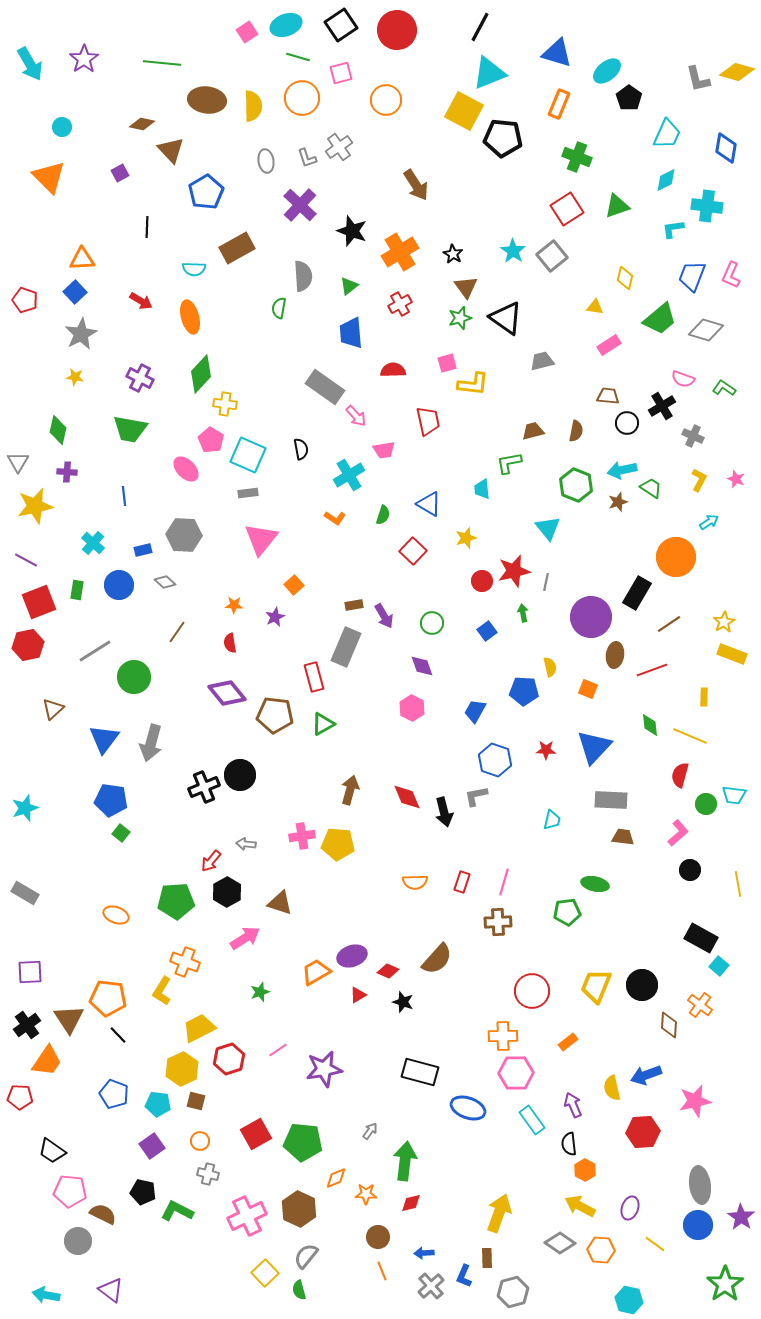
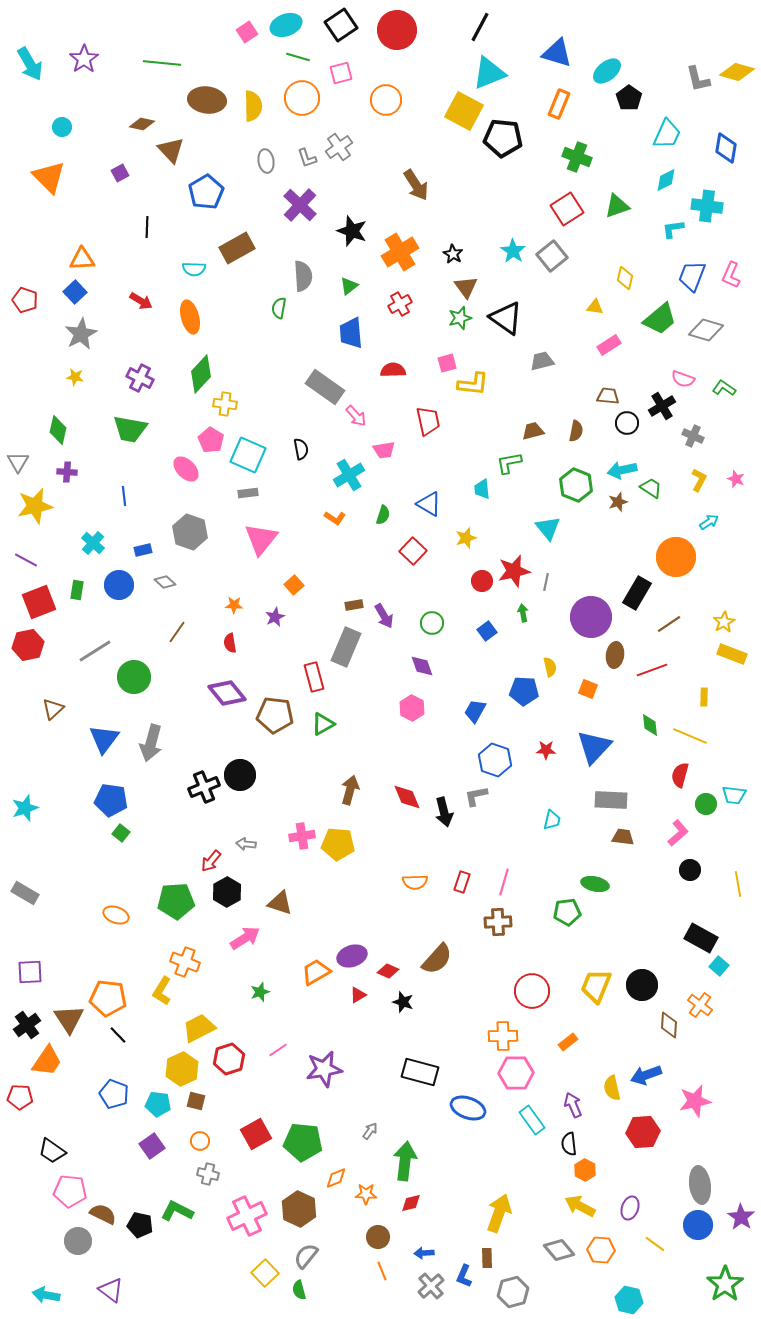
gray hexagon at (184, 535): moved 6 px right, 3 px up; rotated 16 degrees clockwise
black pentagon at (143, 1192): moved 3 px left, 33 px down
gray diamond at (560, 1243): moved 1 px left, 7 px down; rotated 16 degrees clockwise
